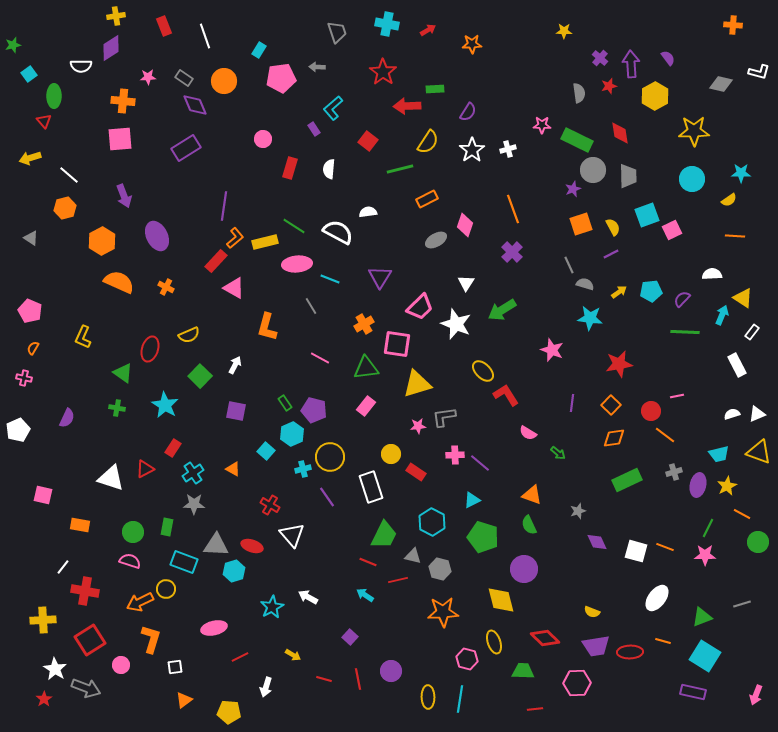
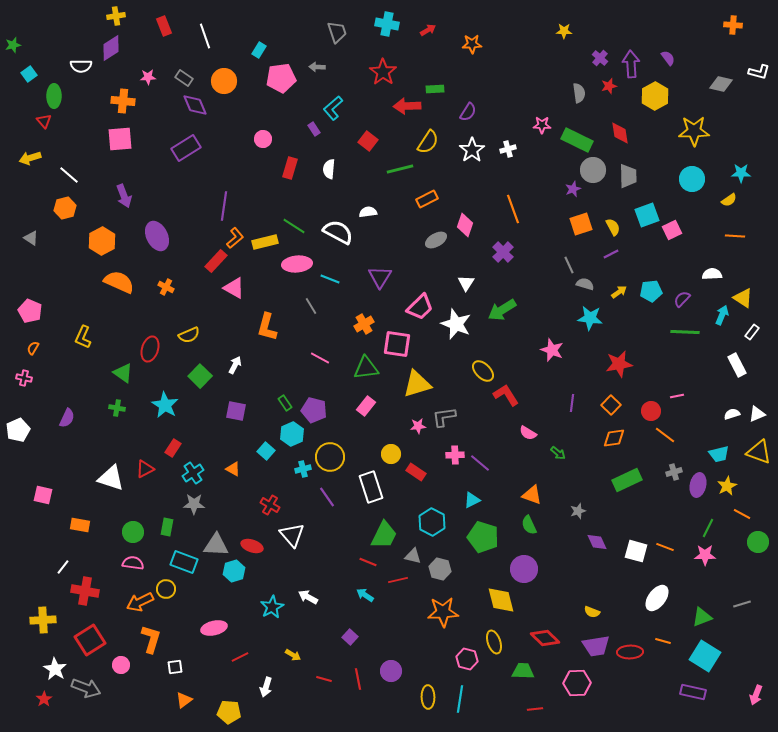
purple cross at (512, 252): moved 9 px left
pink semicircle at (130, 561): moved 3 px right, 2 px down; rotated 10 degrees counterclockwise
